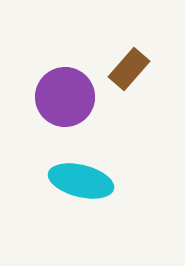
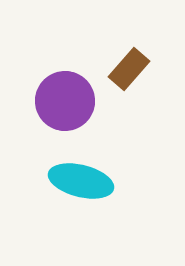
purple circle: moved 4 px down
